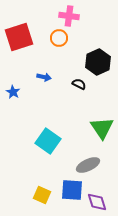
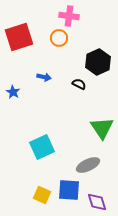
cyan square: moved 6 px left, 6 px down; rotated 30 degrees clockwise
blue square: moved 3 px left
